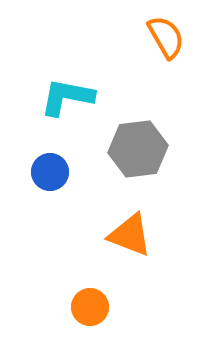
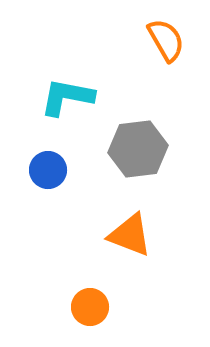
orange semicircle: moved 3 px down
blue circle: moved 2 px left, 2 px up
